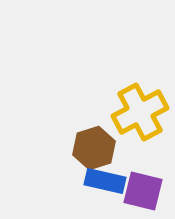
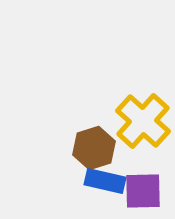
yellow cross: moved 3 px right, 9 px down; rotated 20 degrees counterclockwise
purple square: rotated 15 degrees counterclockwise
